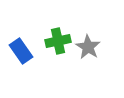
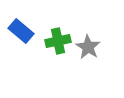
blue rectangle: moved 20 px up; rotated 15 degrees counterclockwise
